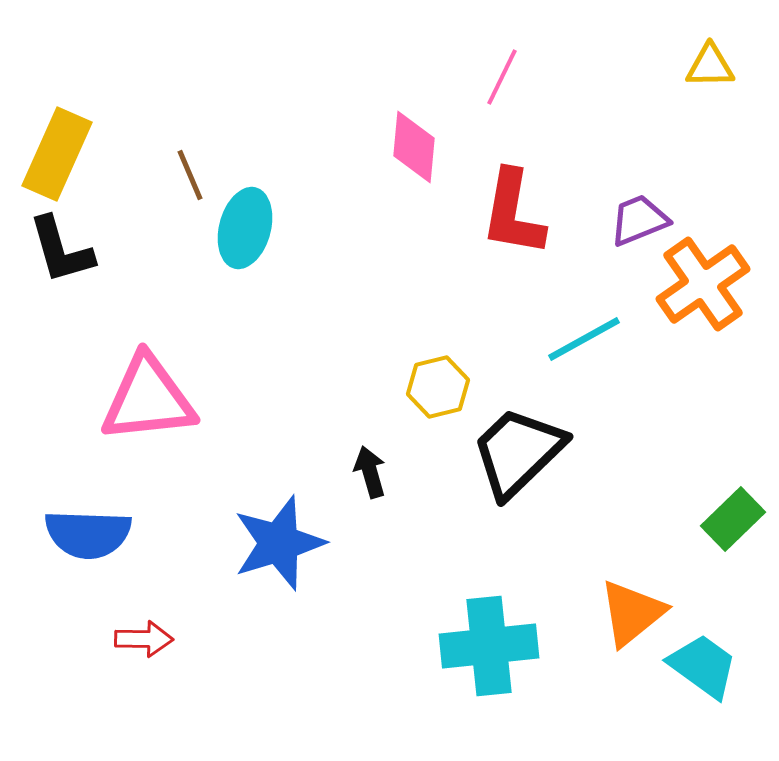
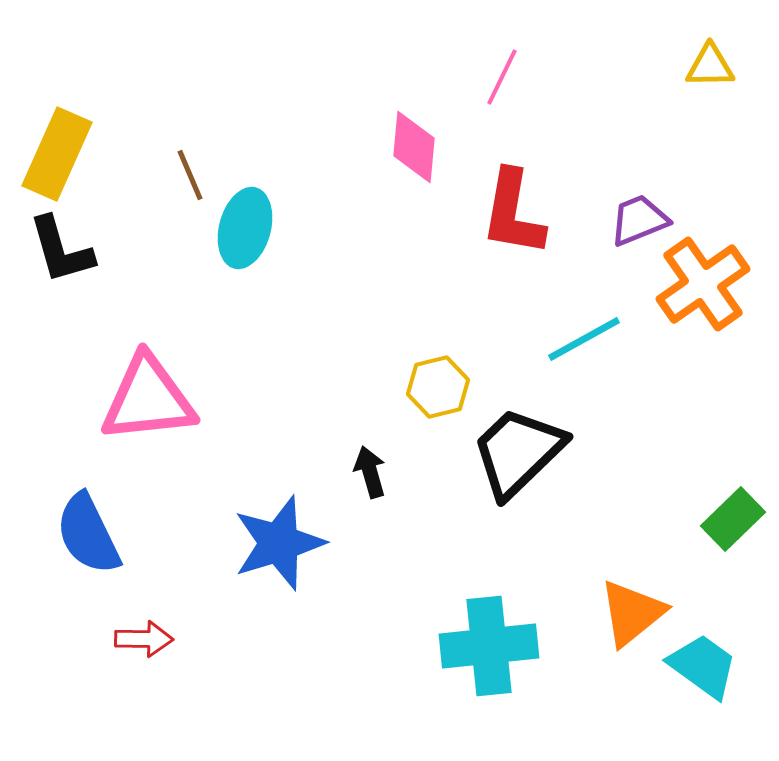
blue semicircle: rotated 62 degrees clockwise
